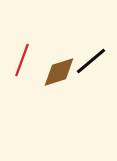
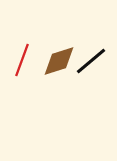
brown diamond: moved 11 px up
